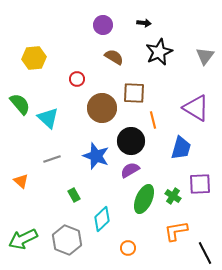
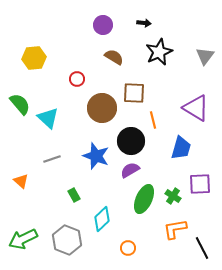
orange L-shape: moved 1 px left, 2 px up
black line: moved 3 px left, 5 px up
